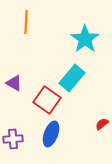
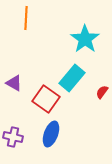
orange line: moved 4 px up
red square: moved 1 px left, 1 px up
red semicircle: moved 32 px up; rotated 16 degrees counterclockwise
purple cross: moved 2 px up; rotated 18 degrees clockwise
